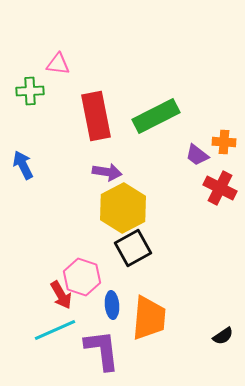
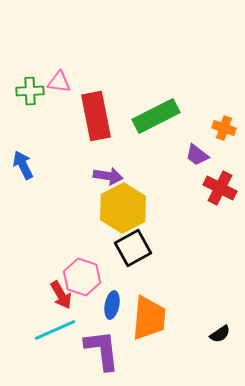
pink triangle: moved 1 px right, 18 px down
orange cross: moved 14 px up; rotated 15 degrees clockwise
purple arrow: moved 1 px right, 4 px down
blue ellipse: rotated 16 degrees clockwise
black semicircle: moved 3 px left, 2 px up
